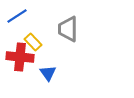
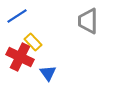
gray trapezoid: moved 20 px right, 8 px up
red cross: rotated 20 degrees clockwise
